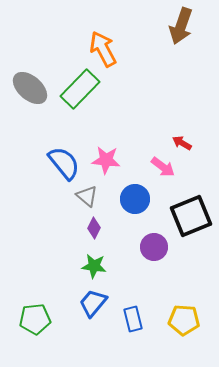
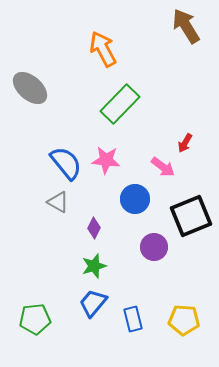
brown arrow: moved 5 px right; rotated 129 degrees clockwise
green rectangle: moved 40 px right, 15 px down
red arrow: moved 3 px right; rotated 90 degrees counterclockwise
blue semicircle: moved 2 px right
gray triangle: moved 29 px left, 6 px down; rotated 10 degrees counterclockwise
green star: rotated 25 degrees counterclockwise
